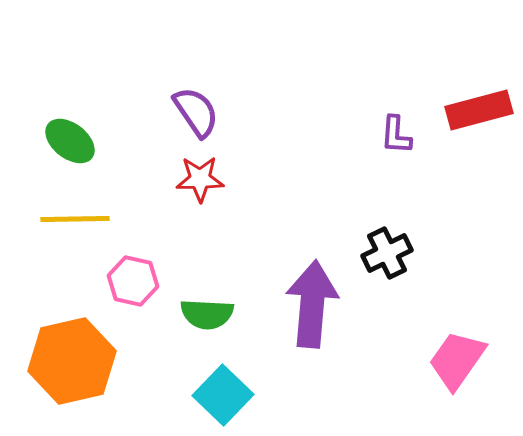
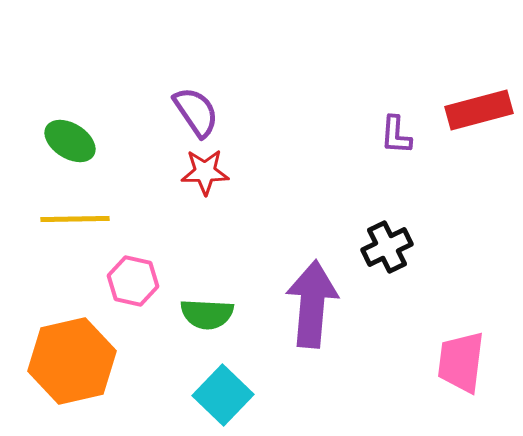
green ellipse: rotated 6 degrees counterclockwise
red star: moved 5 px right, 7 px up
black cross: moved 6 px up
pink trapezoid: moved 4 px right, 2 px down; rotated 28 degrees counterclockwise
